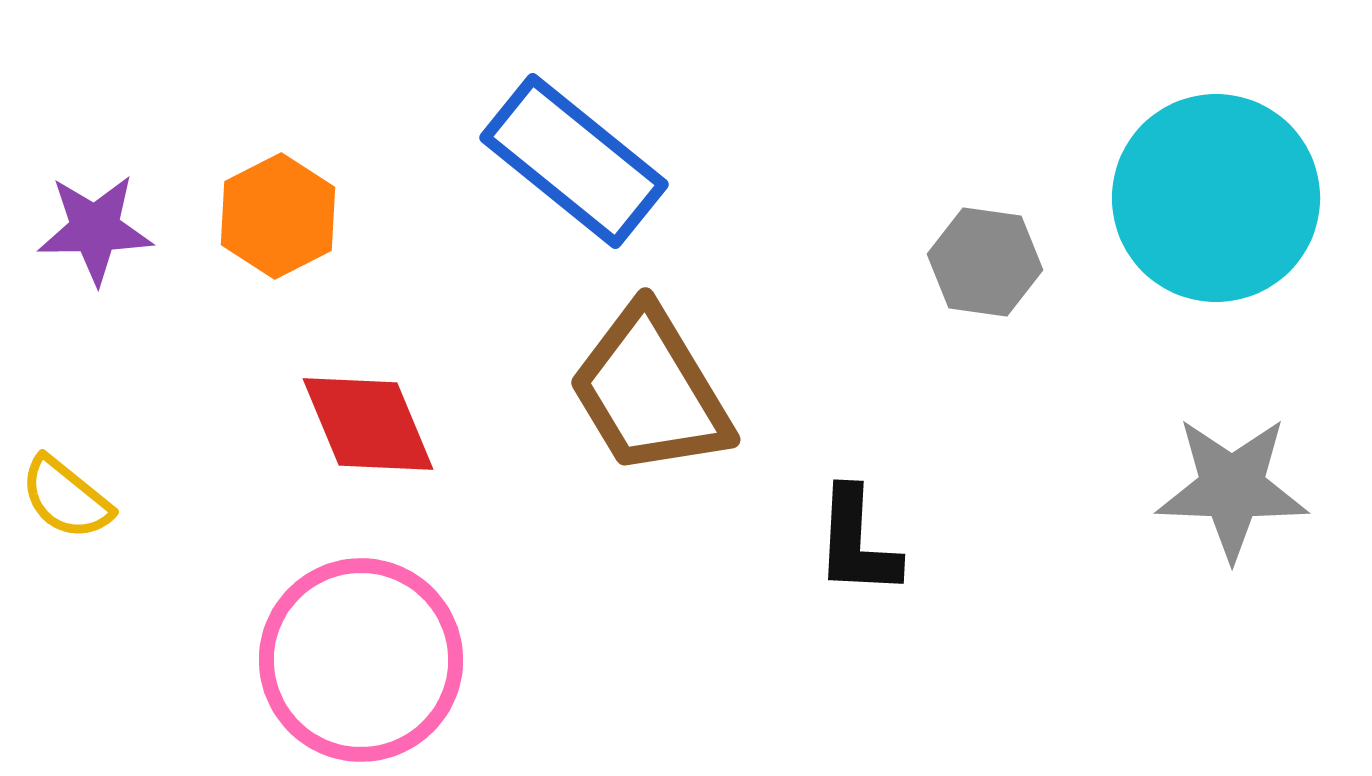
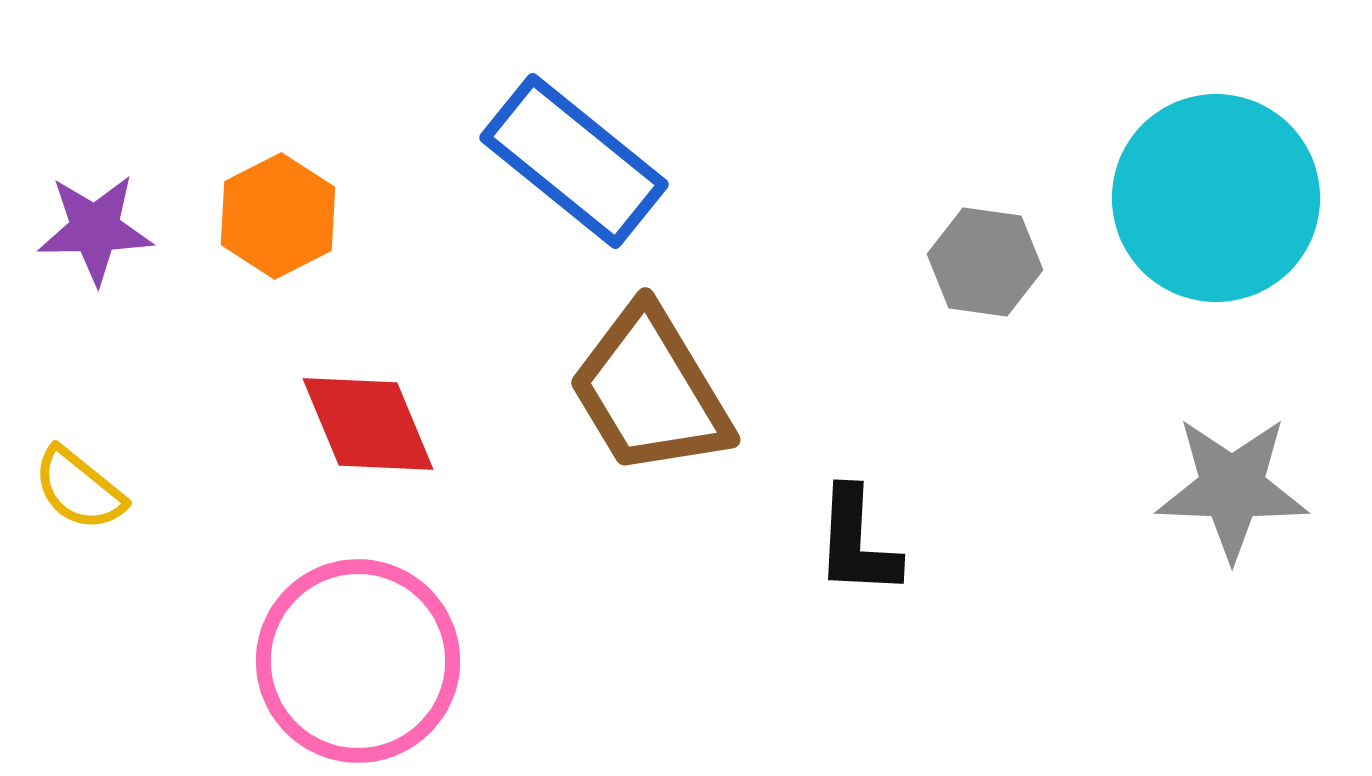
yellow semicircle: moved 13 px right, 9 px up
pink circle: moved 3 px left, 1 px down
